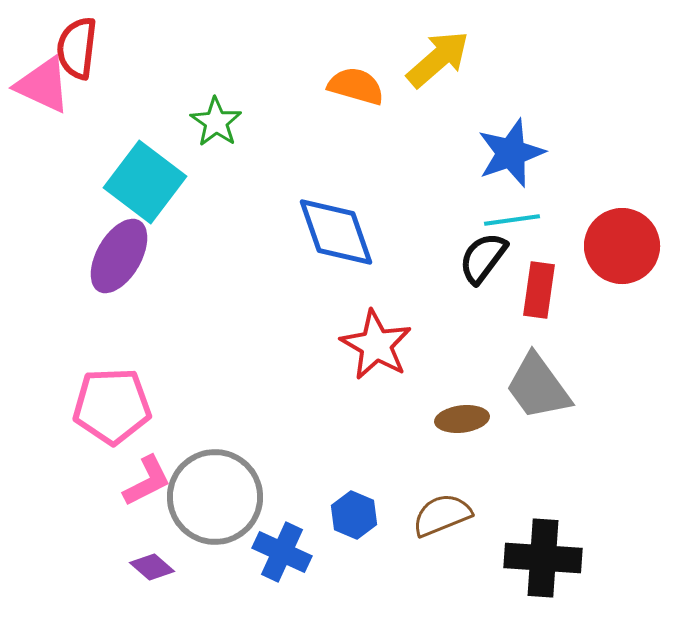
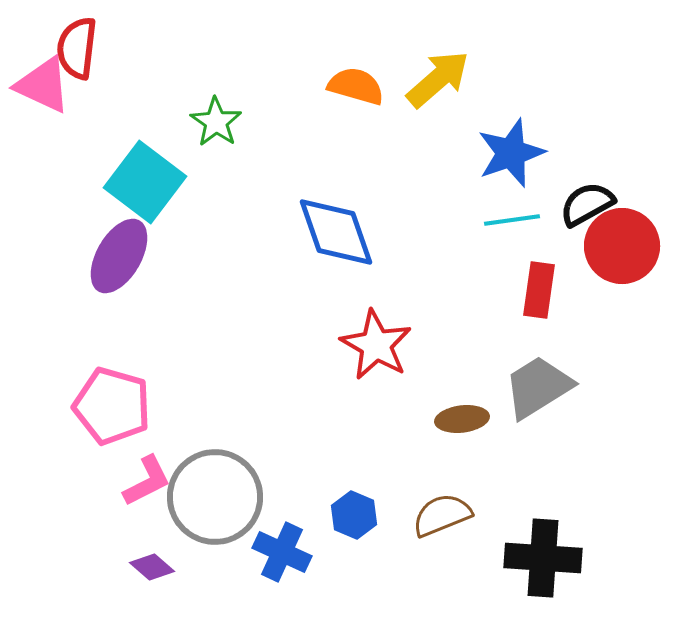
yellow arrow: moved 20 px down
black semicircle: moved 104 px right, 54 px up; rotated 24 degrees clockwise
gray trapezoid: rotated 94 degrees clockwise
pink pentagon: rotated 18 degrees clockwise
